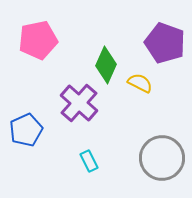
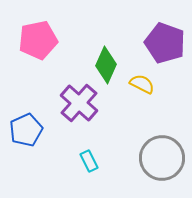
yellow semicircle: moved 2 px right, 1 px down
